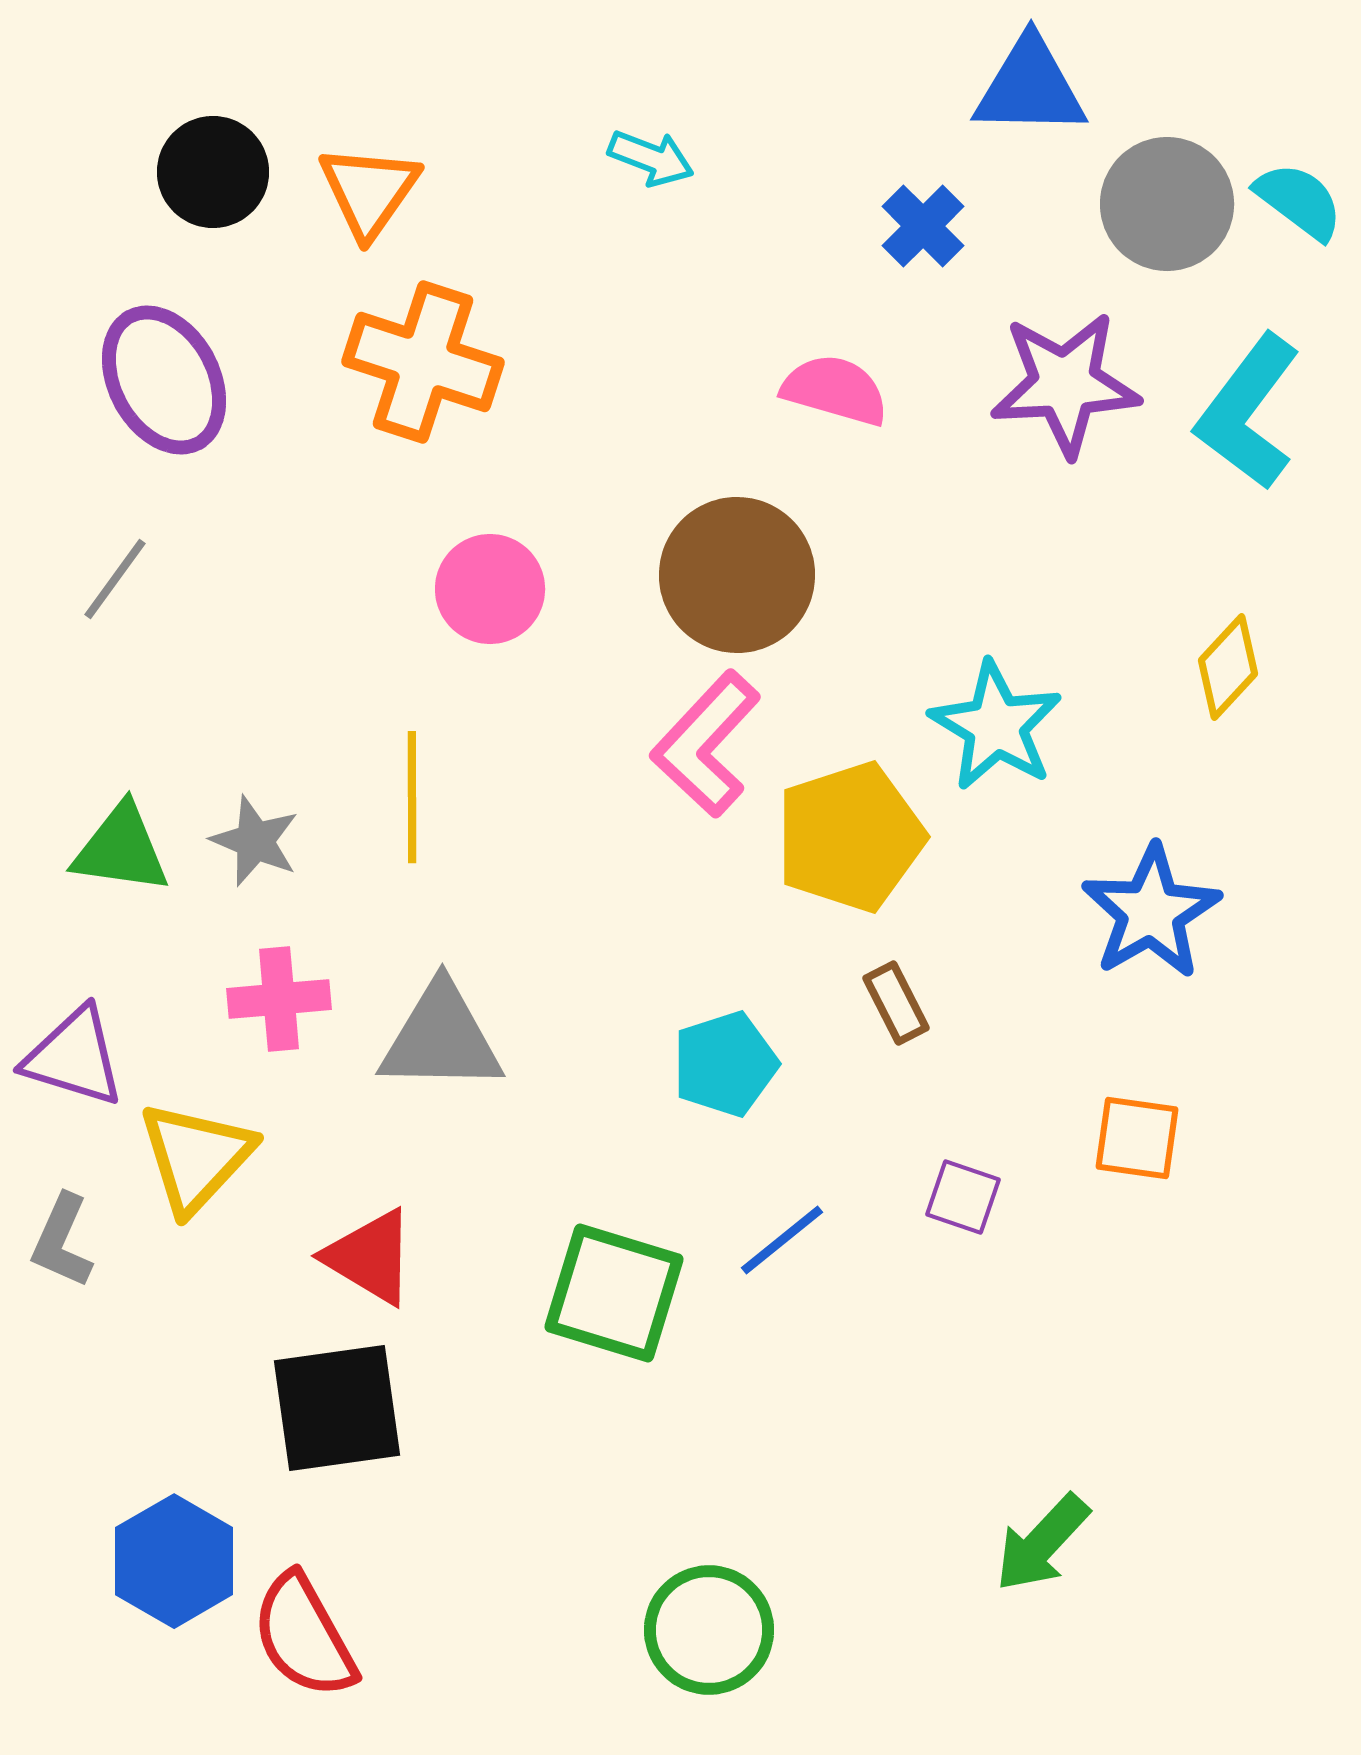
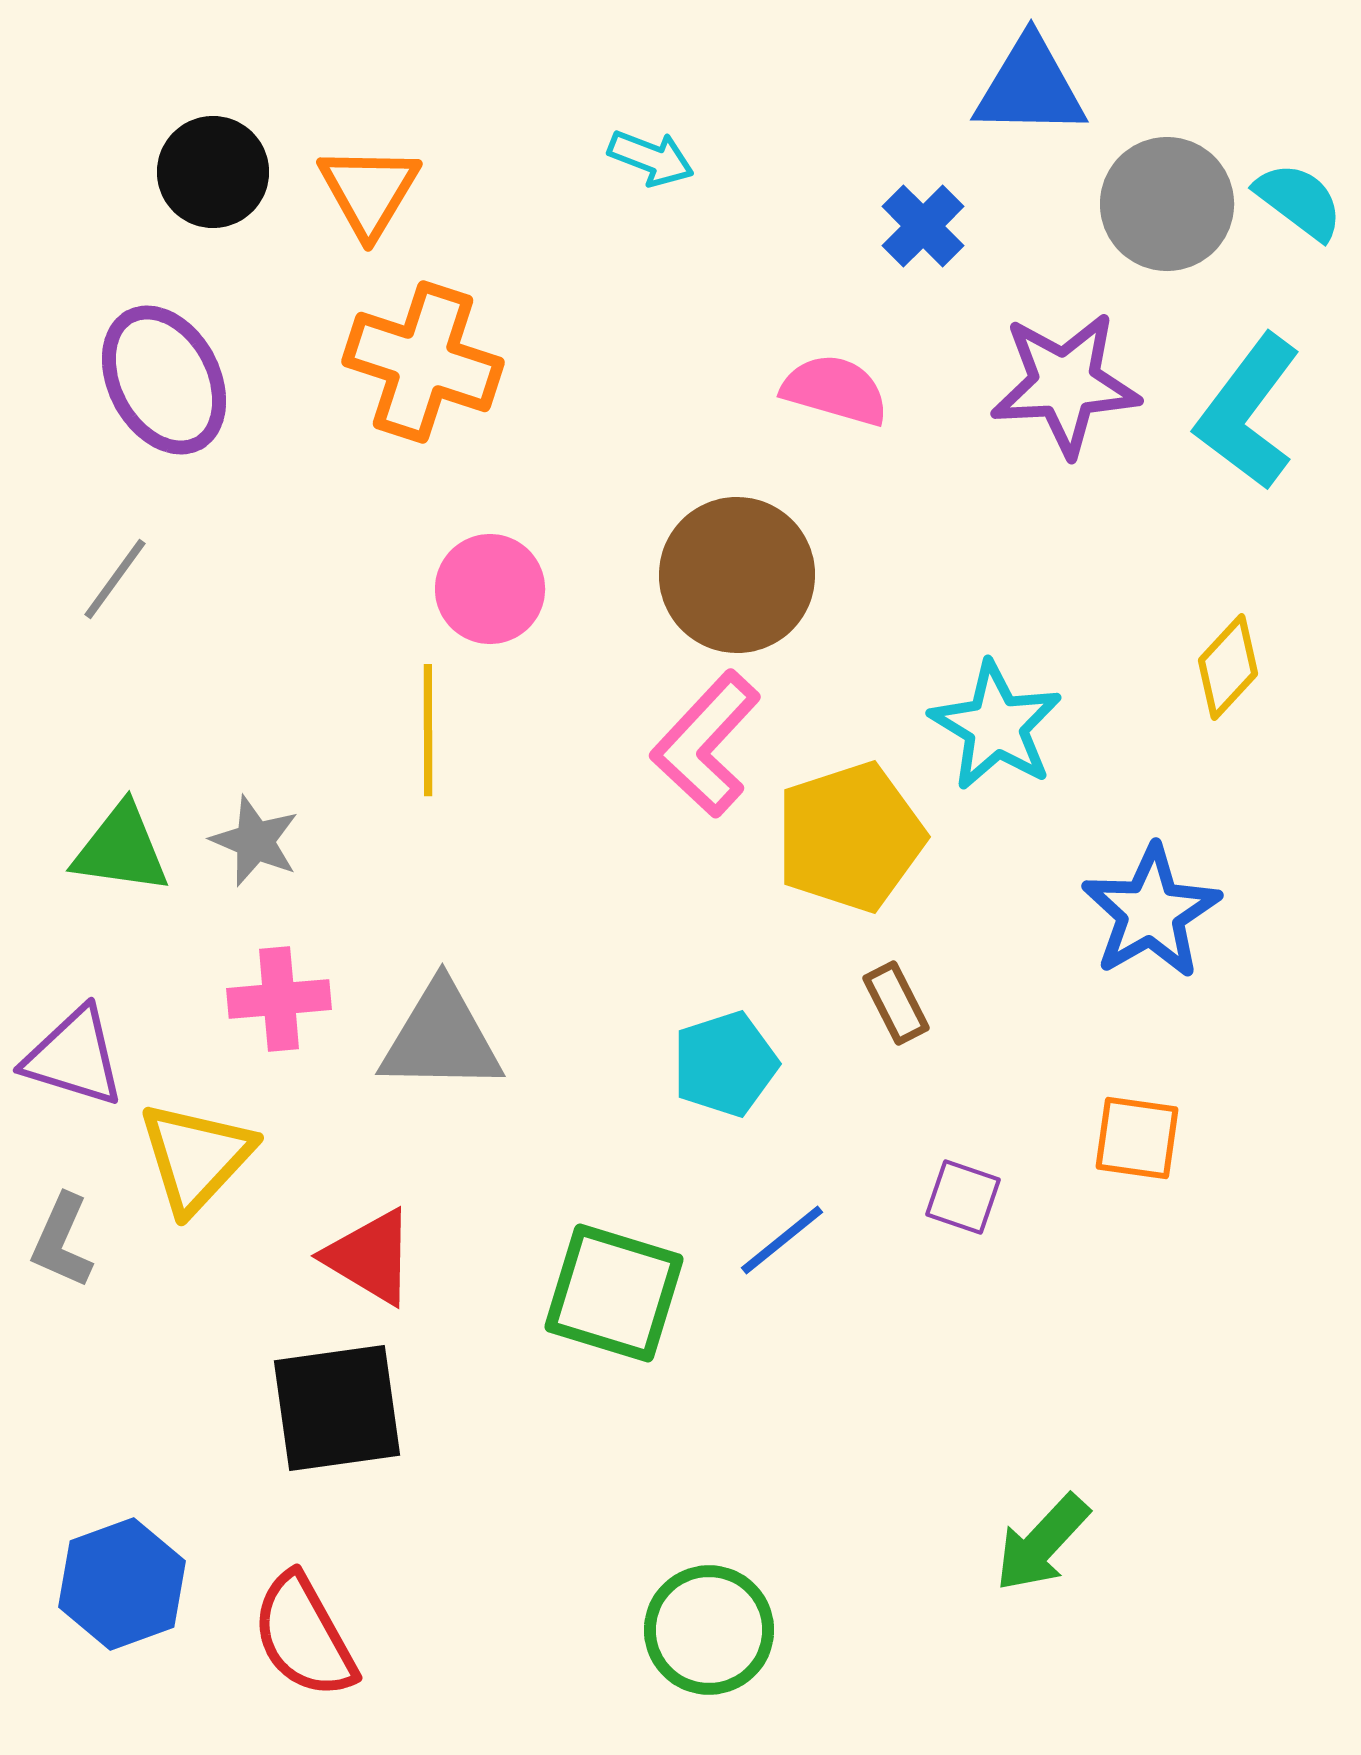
orange triangle: rotated 4 degrees counterclockwise
yellow line: moved 16 px right, 67 px up
blue hexagon: moved 52 px left, 23 px down; rotated 10 degrees clockwise
